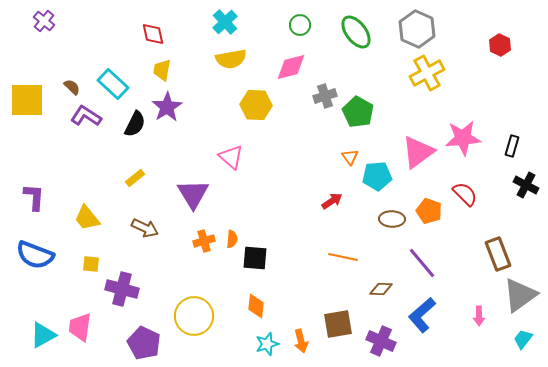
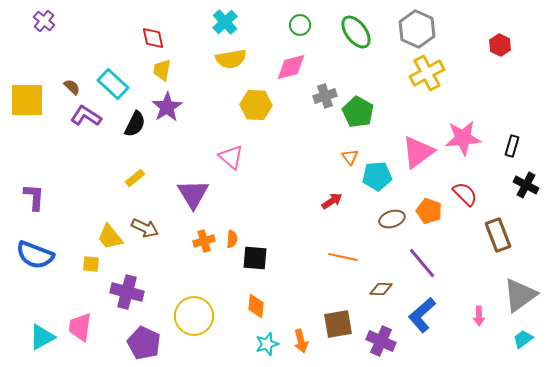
red diamond at (153, 34): moved 4 px down
yellow trapezoid at (87, 218): moved 23 px right, 19 px down
brown ellipse at (392, 219): rotated 20 degrees counterclockwise
brown rectangle at (498, 254): moved 19 px up
purple cross at (122, 289): moved 5 px right, 3 px down
cyan triangle at (43, 335): moved 1 px left, 2 px down
cyan trapezoid at (523, 339): rotated 15 degrees clockwise
